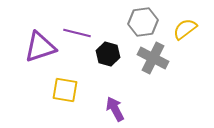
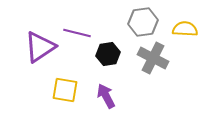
yellow semicircle: rotated 40 degrees clockwise
purple triangle: rotated 16 degrees counterclockwise
black hexagon: rotated 25 degrees counterclockwise
purple arrow: moved 9 px left, 13 px up
